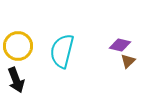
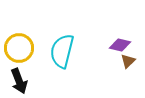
yellow circle: moved 1 px right, 2 px down
black arrow: moved 3 px right, 1 px down
